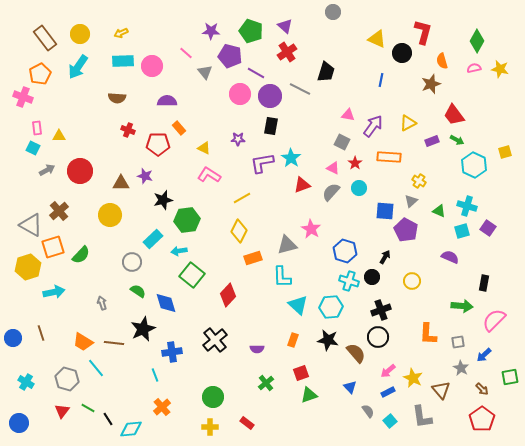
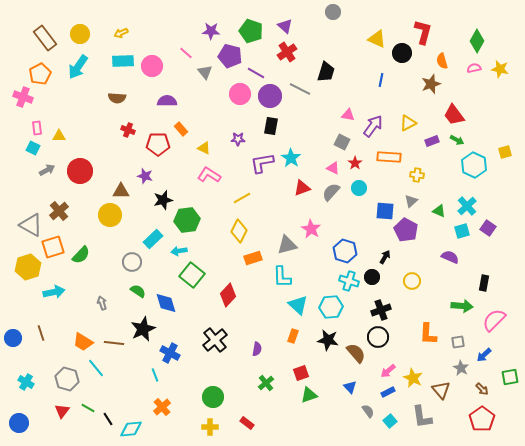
orange rectangle at (179, 128): moved 2 px right, 1 px down
yellow cross at (419, 181): moved 2 px left, 6 px up; rotated 24 degrees counterclockwise
brown triangle at (121, 183): moved 8 px down
red triangle at (302, 185): moved 3 px down
cyan cross at (467, 206): rotated 30 degrees clockwise
orange rectangle at (293, 340): moved 4 px up
purple semicircle at (257, 349): rotated 80 degrees counterclockwise
blue cross at (172, 352): moved 2 px left, 1 px down; rotated 36 degrees clockwise
